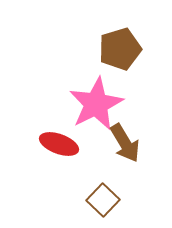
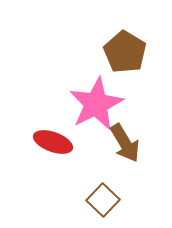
brown pentagon: moved 5 px right, 3 px down; rotated 24 degrees counterclockwise
red ellipse: moved 6 px left, 2 px up
